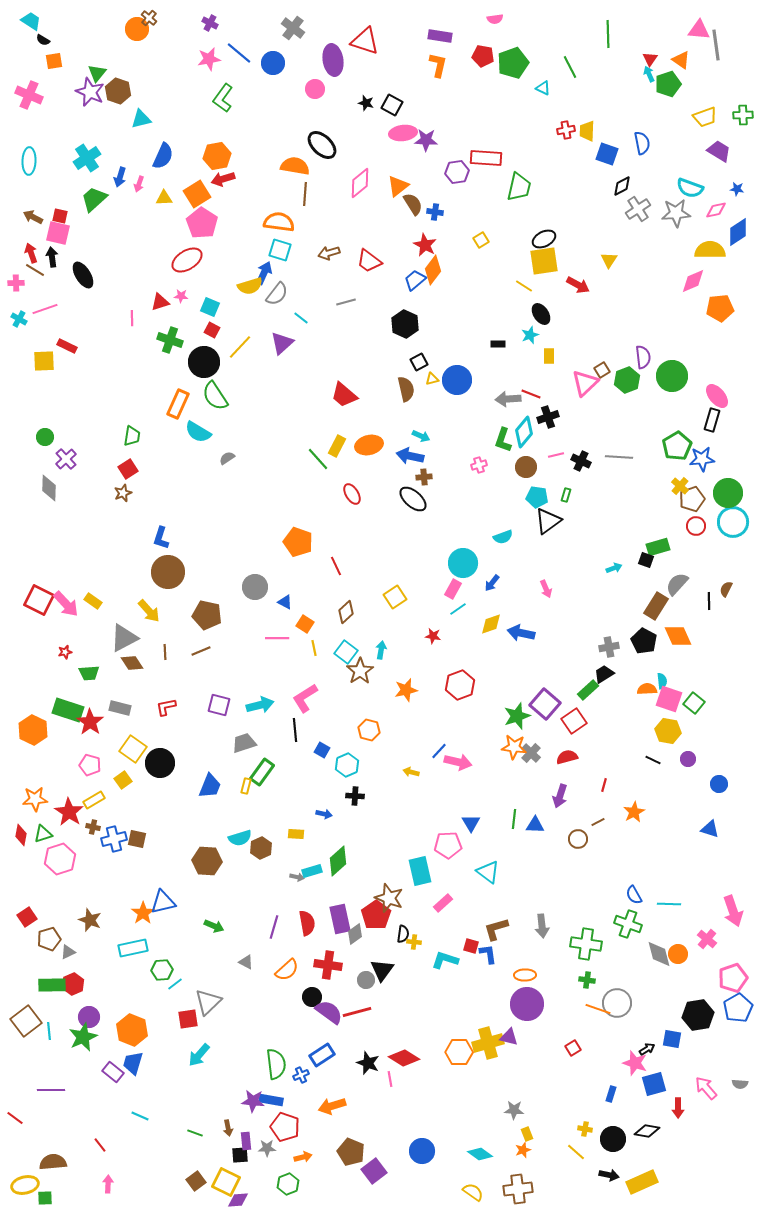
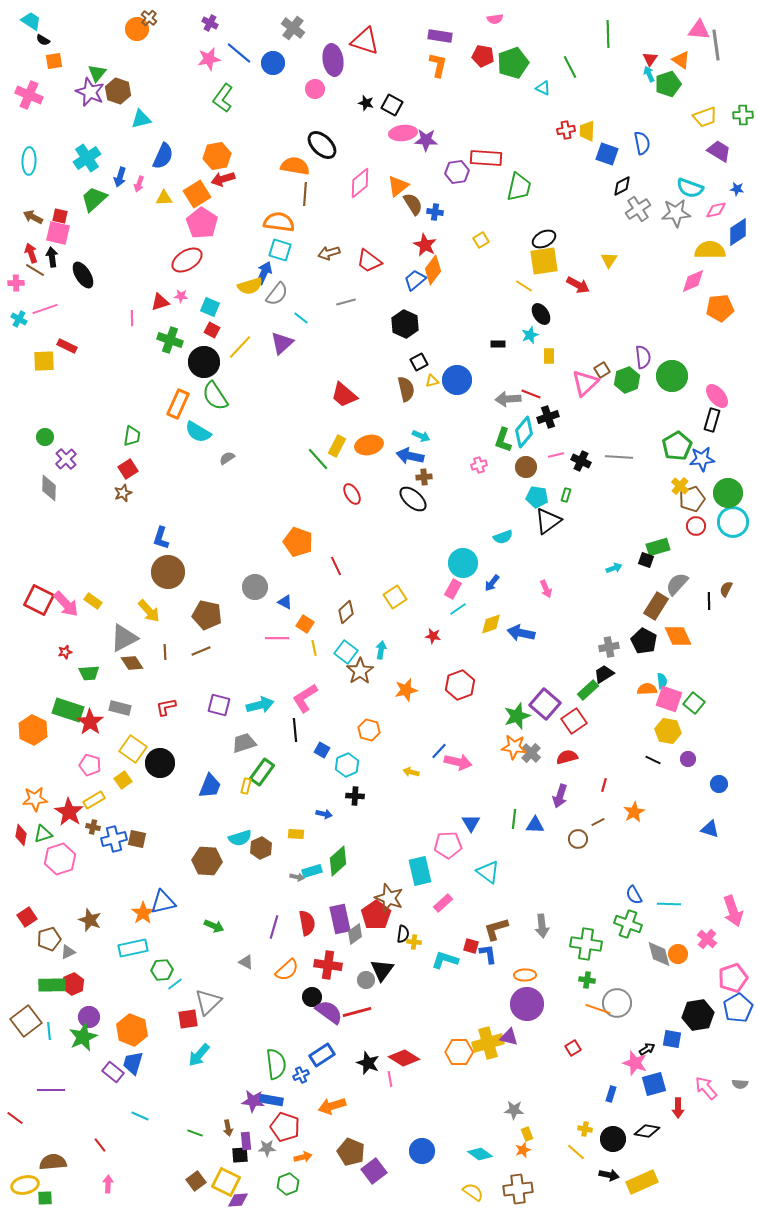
yellow triangle at (432, 379): moved 2 px down
